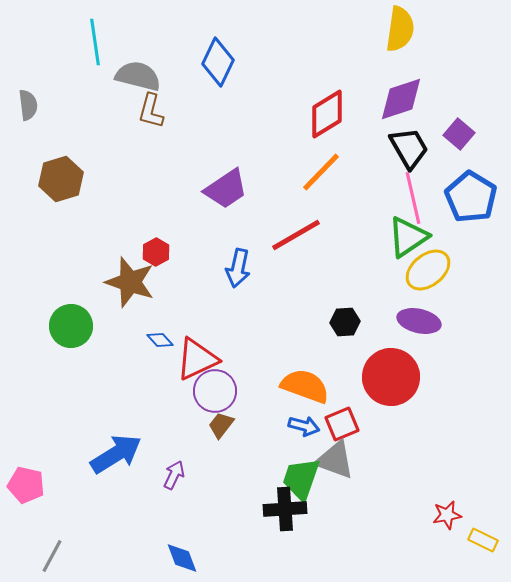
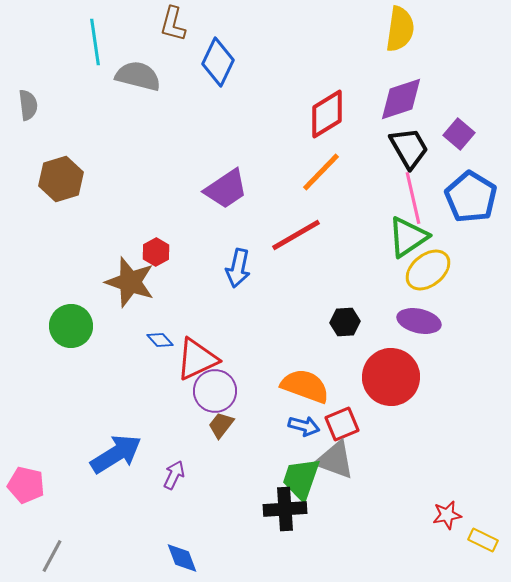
brown L-shape at (151, 111): moved 22 px right, 87 px up
